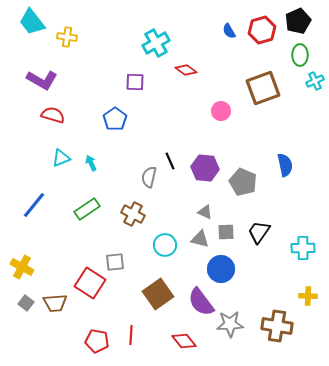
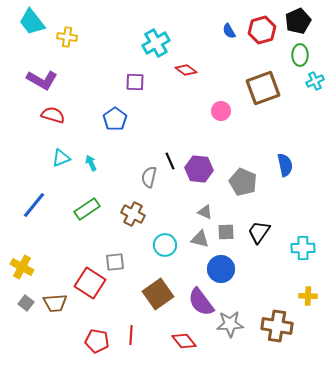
purple hexagon at (205, 168): moved 6 px left, 1 px down
